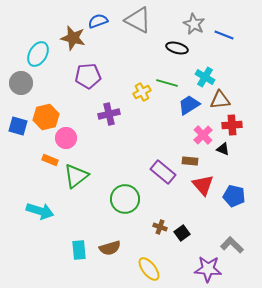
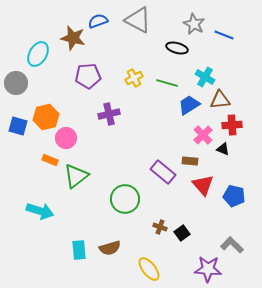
gray circle: moved 5 px left
yellow cross: moved 8 px left, 14 px up
